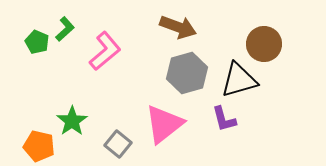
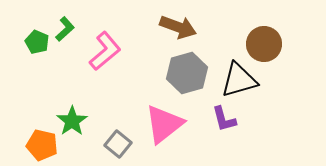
orange pentagon: moved 3 px right, 1 px up
